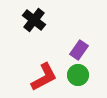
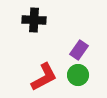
black cross: rotated 35 degrees counterclockwise
